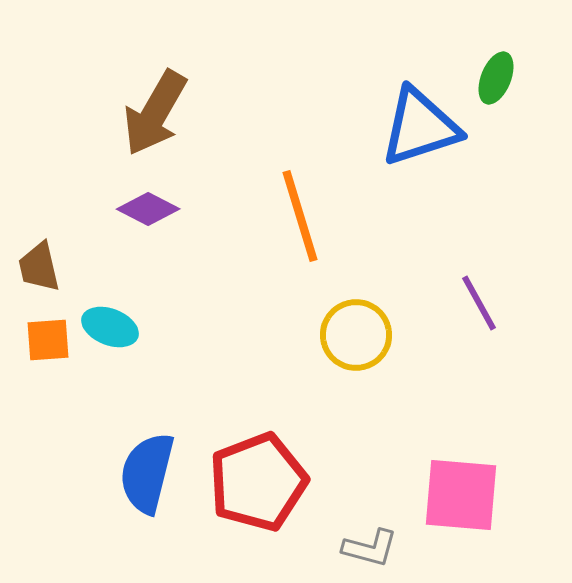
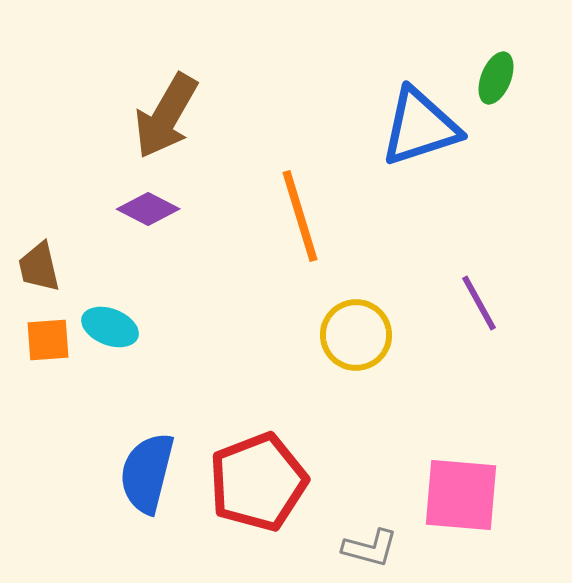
brown arrow: moved 11 px right, 3 px down
